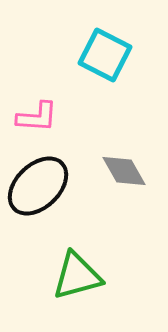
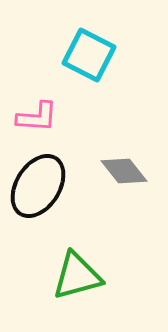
cyan square: moved 16 px left
gray diamond: rotated 9 degrees counterclockwise
black ellipse: rotated 14 degrees counterclockwise
